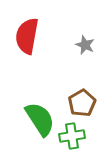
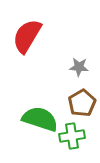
red semicircle: rotated 21 degrees clockwise
gray star: moved 6 px left, 22 px down; rotated 18 degrees counterclockwise
green semicircle: rotated 39 degrees counterclockwise
